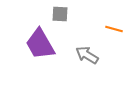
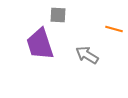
gray square: moved 2 px left, 1 px down
purple trapezoid: rotated 12 degrees clockwise
